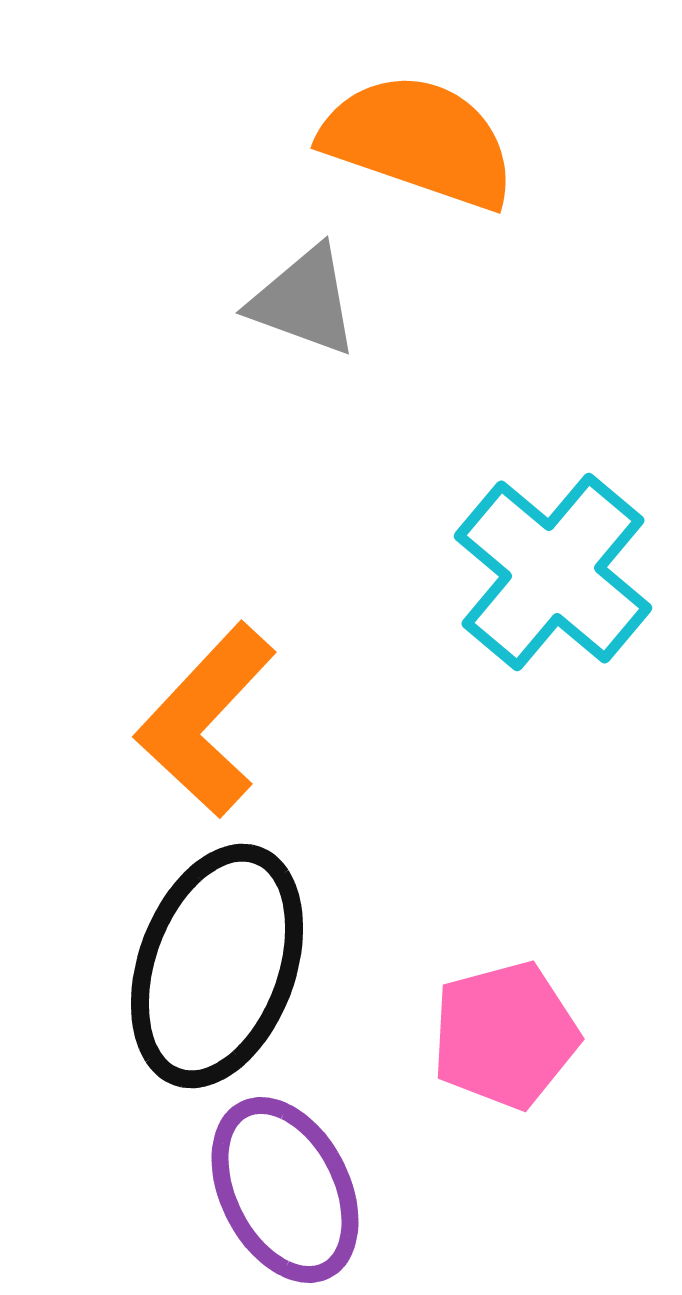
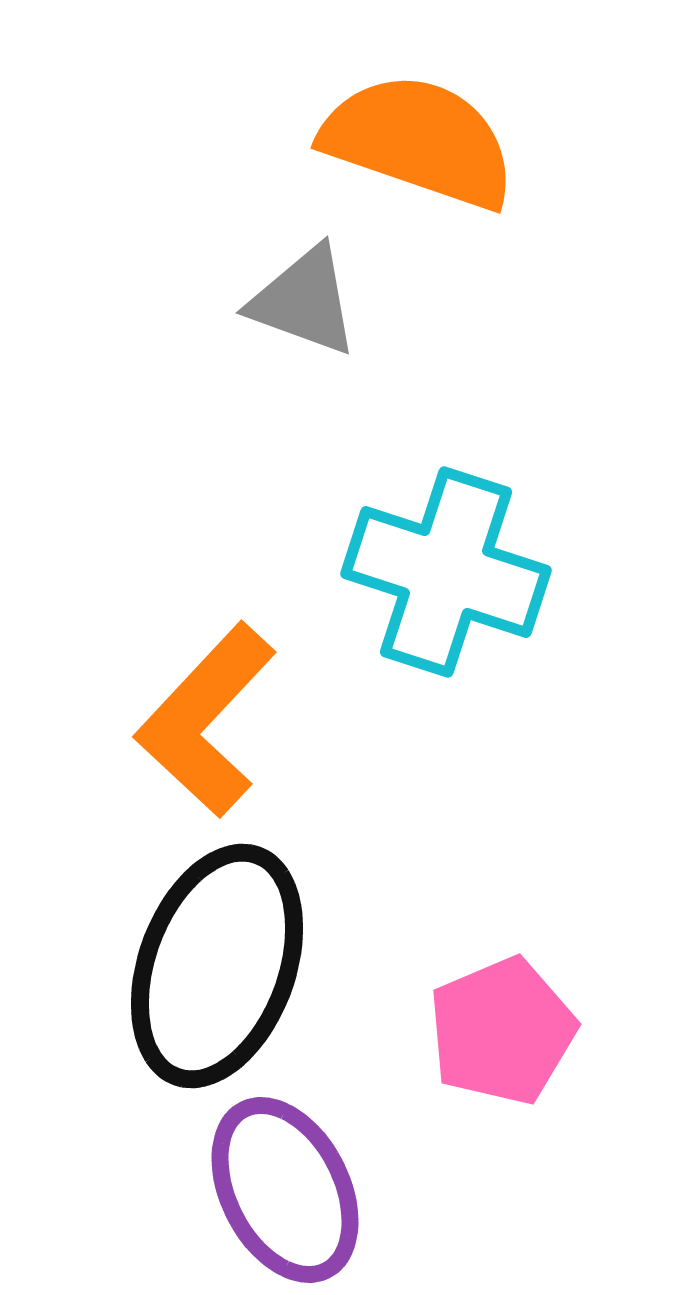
cyan cross: moved 107 px left; rotated 22 degrees counterclockwise
pink pentagon: moved 3 px left, 4 px up; rotated 8 degrees counterclockwise
